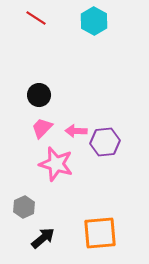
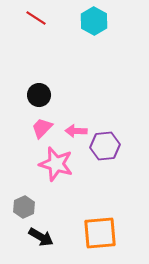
purple hexagon: moved 4 px down
black arrow: moved 2 px left, 1 px up; rotated 70 degrees clockwise
